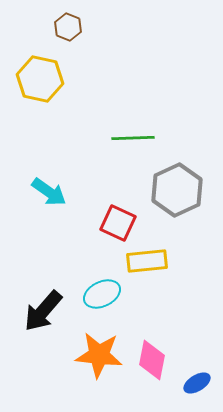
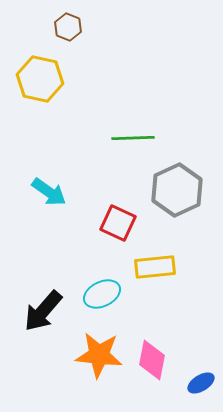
yellow rectangle: moved 8 px right, 6 px down
blue ellipse: moved 4 px right
